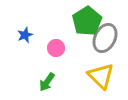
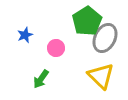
green arrow: moved 6 px left, 3 px up
